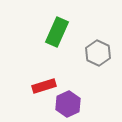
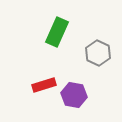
red rectangle: moved 1 px up
purple hexagon: moved 6 px right, 9 px up; rotated 25 degrees counterclockwise
